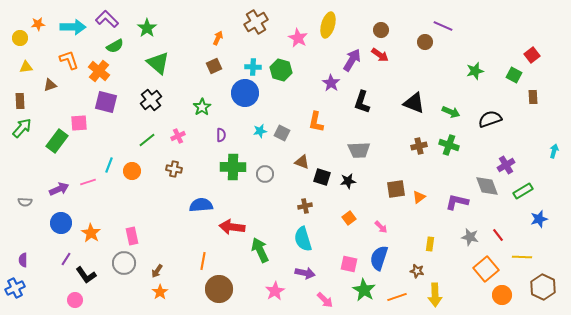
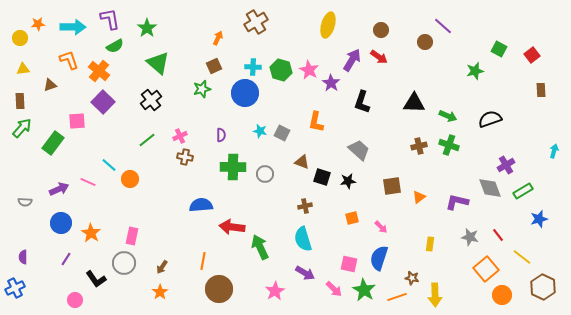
purple L-shape at (107, 19): moved 3 px right; rotated 35 degrees clockwise
purple line at (443, 26): rotated 18 degrees clockwise
pink star at (298, 38): moved 11 px right, 32 px down
red arrow at (380, 55): moved 1 px left, 2 px down
yellow triangle at (26, 67): moved 3 px left, 2 px down
green square at (514, 75): moved 15 px left, 26 px up
brown rectangle at (533, 97): moved 8 px right, 7 px up
purple square at (106, 102): moved 3 px left; rotated 30 degrees clockwise
black triangle at (414, 103): rotated 20 degrees counterclockwise
green star at (202, 107): moved 18 px up; rotated 18 degrees clockwise
green arrow at (451, 112): moved 3 px left, 4 px down
pink square at (79, 123): moved 2 px left, 2 px up
cyan star at (260, 131): rotated 24 degrees clockwise
pink cross at (178, 136): moved 2 px right
green rectangle at (57, 141): moved 4 px left, 2 px down
gray trapezoid at (359, 150): rotated 135 degrees counterclockwise
cyan line at (109, 165): rotated 70 degrees counterclockwise
brown cross at (174, 169): moved 11 px right, 12 px up
orange circle at (132, 171): moved 2 px left, 8 px down
pink line at (88, 182): rotated 42 degrees clockwise
gray diamond at (487, 186): moved 3 px right, 2 px down
brown square at (396, 189): moved 4 px left, 3 px up
orange square at (349, 218): moved 3 px right; rotated 24 degrees clockwise
pink rectangle at (132, 236): rotated 24 degrees clockwise
green arrow at (260, 250): moved 3 px up
yellow line at (522, 257): rotated 36 degrees clockwise
purple semicircle at (23, 260): moved 3 px up
brown arrow at (157, 271): moved 5 px right, 4 px up
brown star at (417, 271): moved 5 px left, 7 px down
purple arrow at (305, 273): rotated 18 degrees clockwise
black L-shape at (86, 275): moved 10 px right, 4 px down
pink arrow at (325, 300): moved 9 px right, 11 px up
